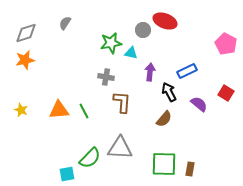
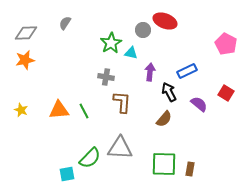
gray diamond: rotated 15 degrees clockwise
green star: rotated 20 degrees counterclockwise
